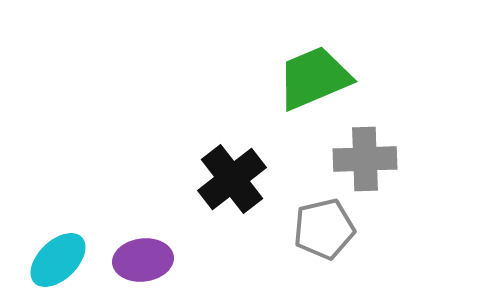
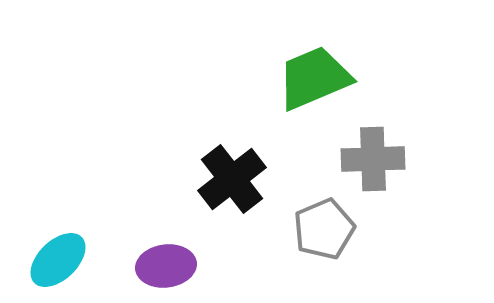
gray cross: moved 8 px right
gray pentagon: rotated 10 degrees counterclockwise
purple ellipse: moved 23 px right, 6 px down
